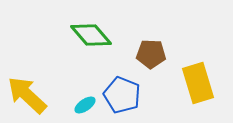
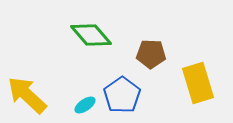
blue pentagon: rotated 15 degrees clockwise
